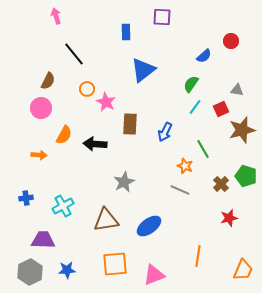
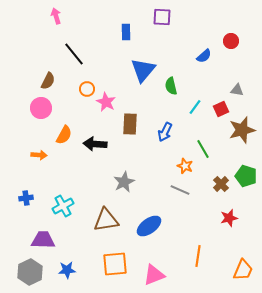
blue triangle: rotated 12 degrees counterclockwise
green semicircle: moved 20 px left, 2 px down; rotated 48 degrees counterclockwise
